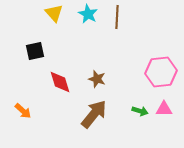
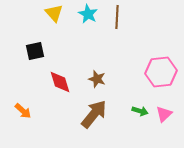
pink triangle: moved 5 px down; rotated 42 degrees counterclockwise
